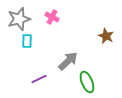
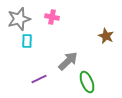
pink cross: rotated 16 degrees counterclockwise
